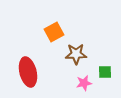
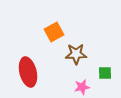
green square: moved 1 px down
pink star: moved 2 px left, 4 px down
